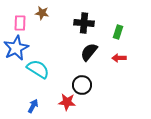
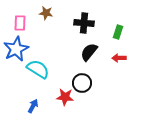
brown star: moved 4 px right
blue star: moved 1 px down
black circle: moved 2 px up
red star: moved 2 px left, 5 px up
